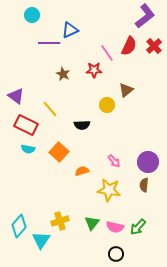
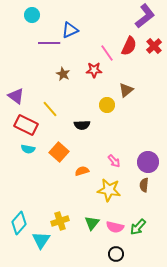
cyan diamond: moved 3 px up
